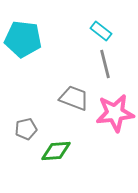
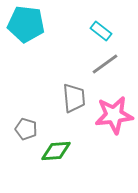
cyan pentagon: moved 3 px right, 15 px up
gray line: rotated 68 degrees clockwise
gray trapezoid: rotated 64 degrees clockwise
pink star: moved 1 px left, 2 px down
gray pentagon: rotated 30 degrees clockwise
